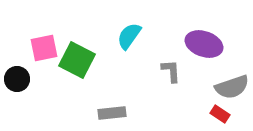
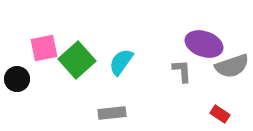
cyan semicircle: moved 8 px left, 26 px down
green square: rotated 21 degrees clockwise
gray L-shape: moved 11 px right
gray semicircle: moved 21 px up
